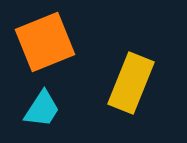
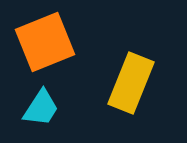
cyan trapezoid: moved 1 px left, 1 px up
